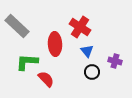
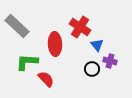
blue triangle: moved 10 px right, 6 px up
purple cross: moved 5 px left
black circle: moved 3 px up
